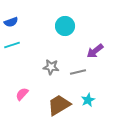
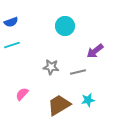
cyan star: rotated 16 degrees clockwise
